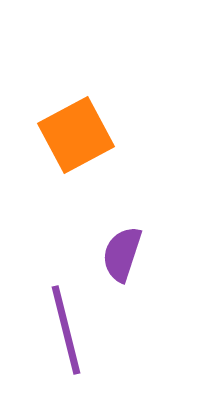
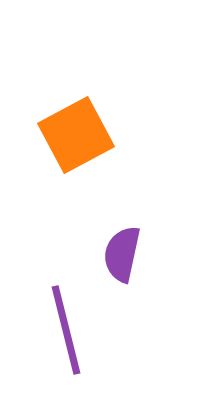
purple semicircle: rotated 6 degrees counterclockwise
